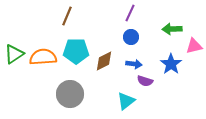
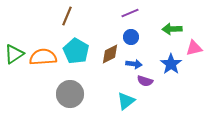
purple line: rotated 42 degrees clockwise
pink triangle: moved 2 px down
cyan pentagon: rotated 30 degrees clockwise
brown diamond: moved 6 px right, 7 px up
